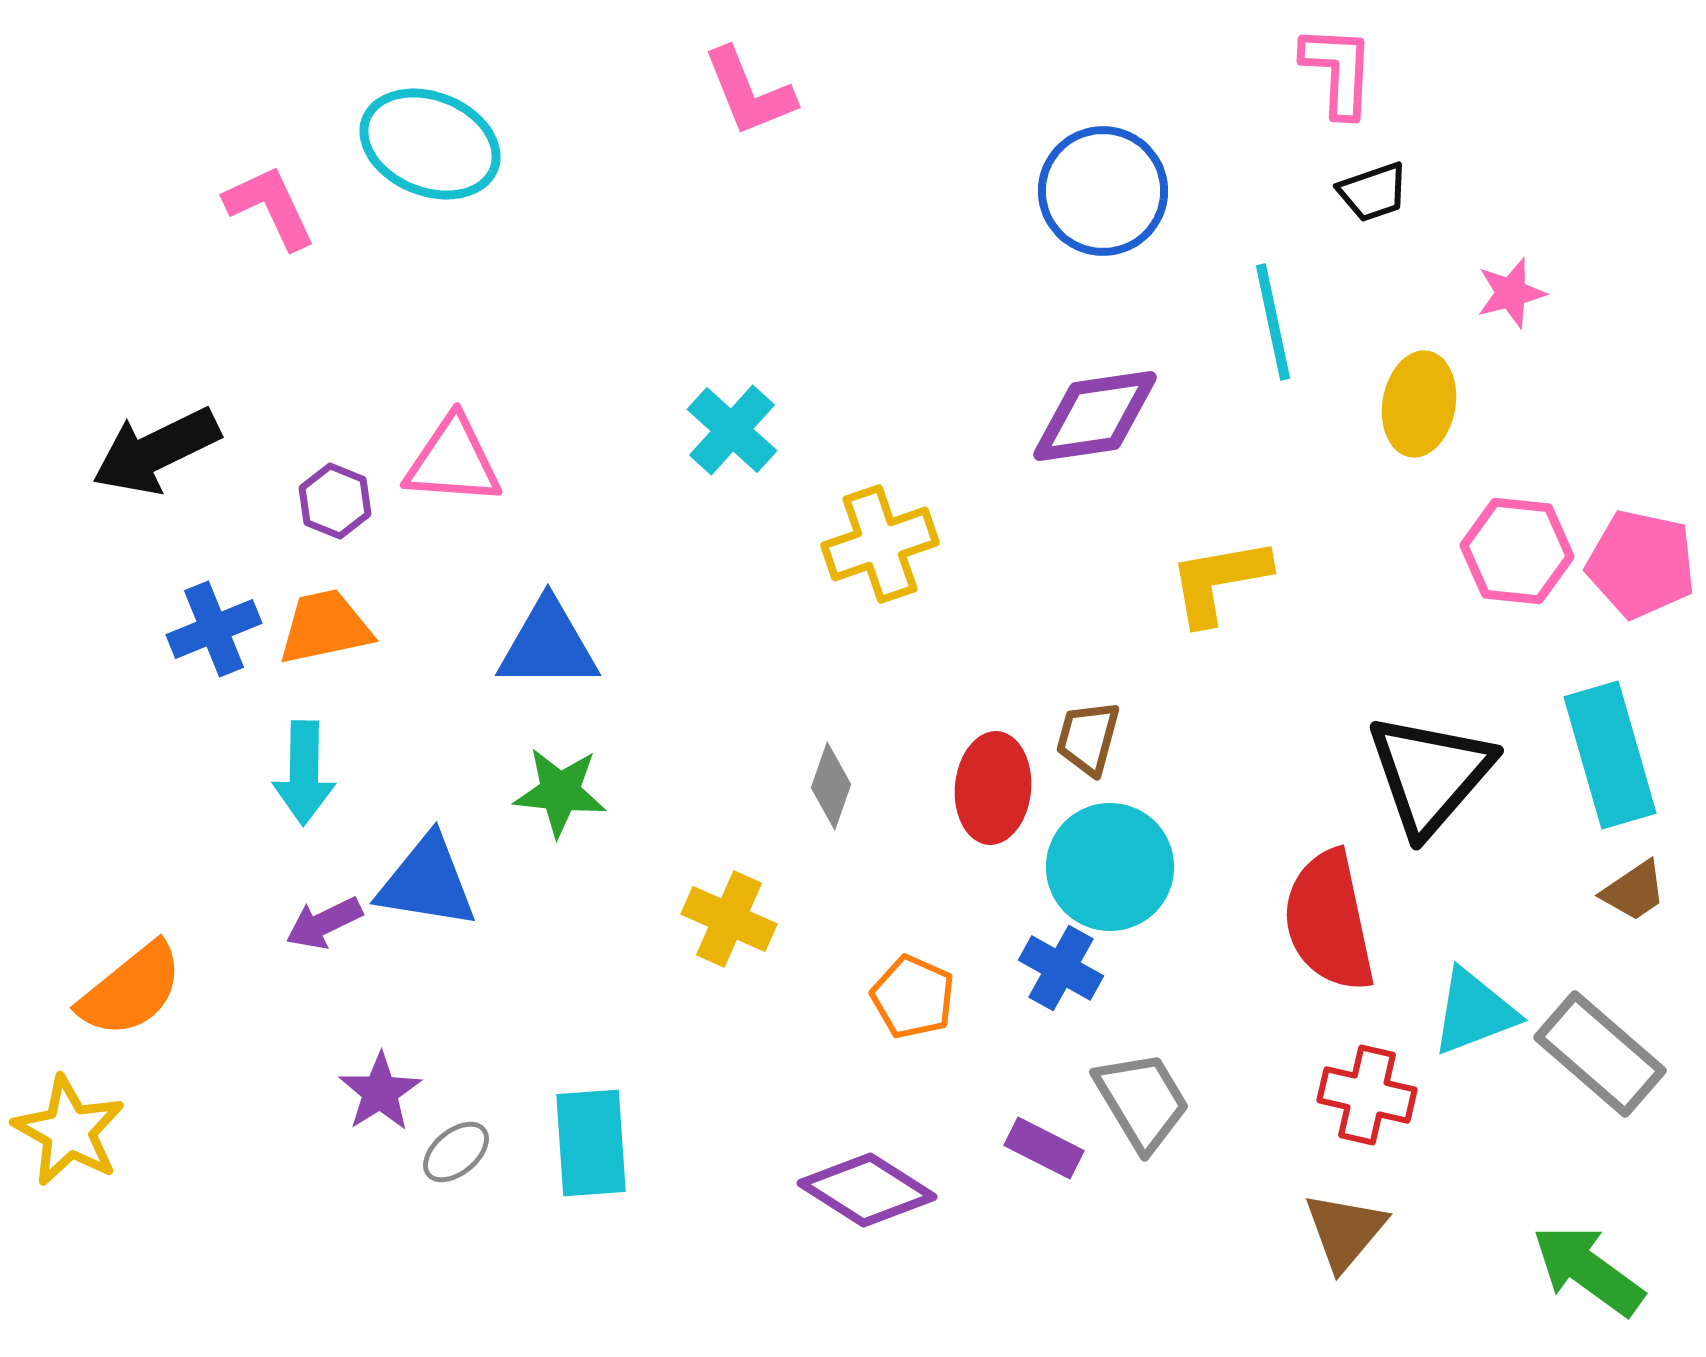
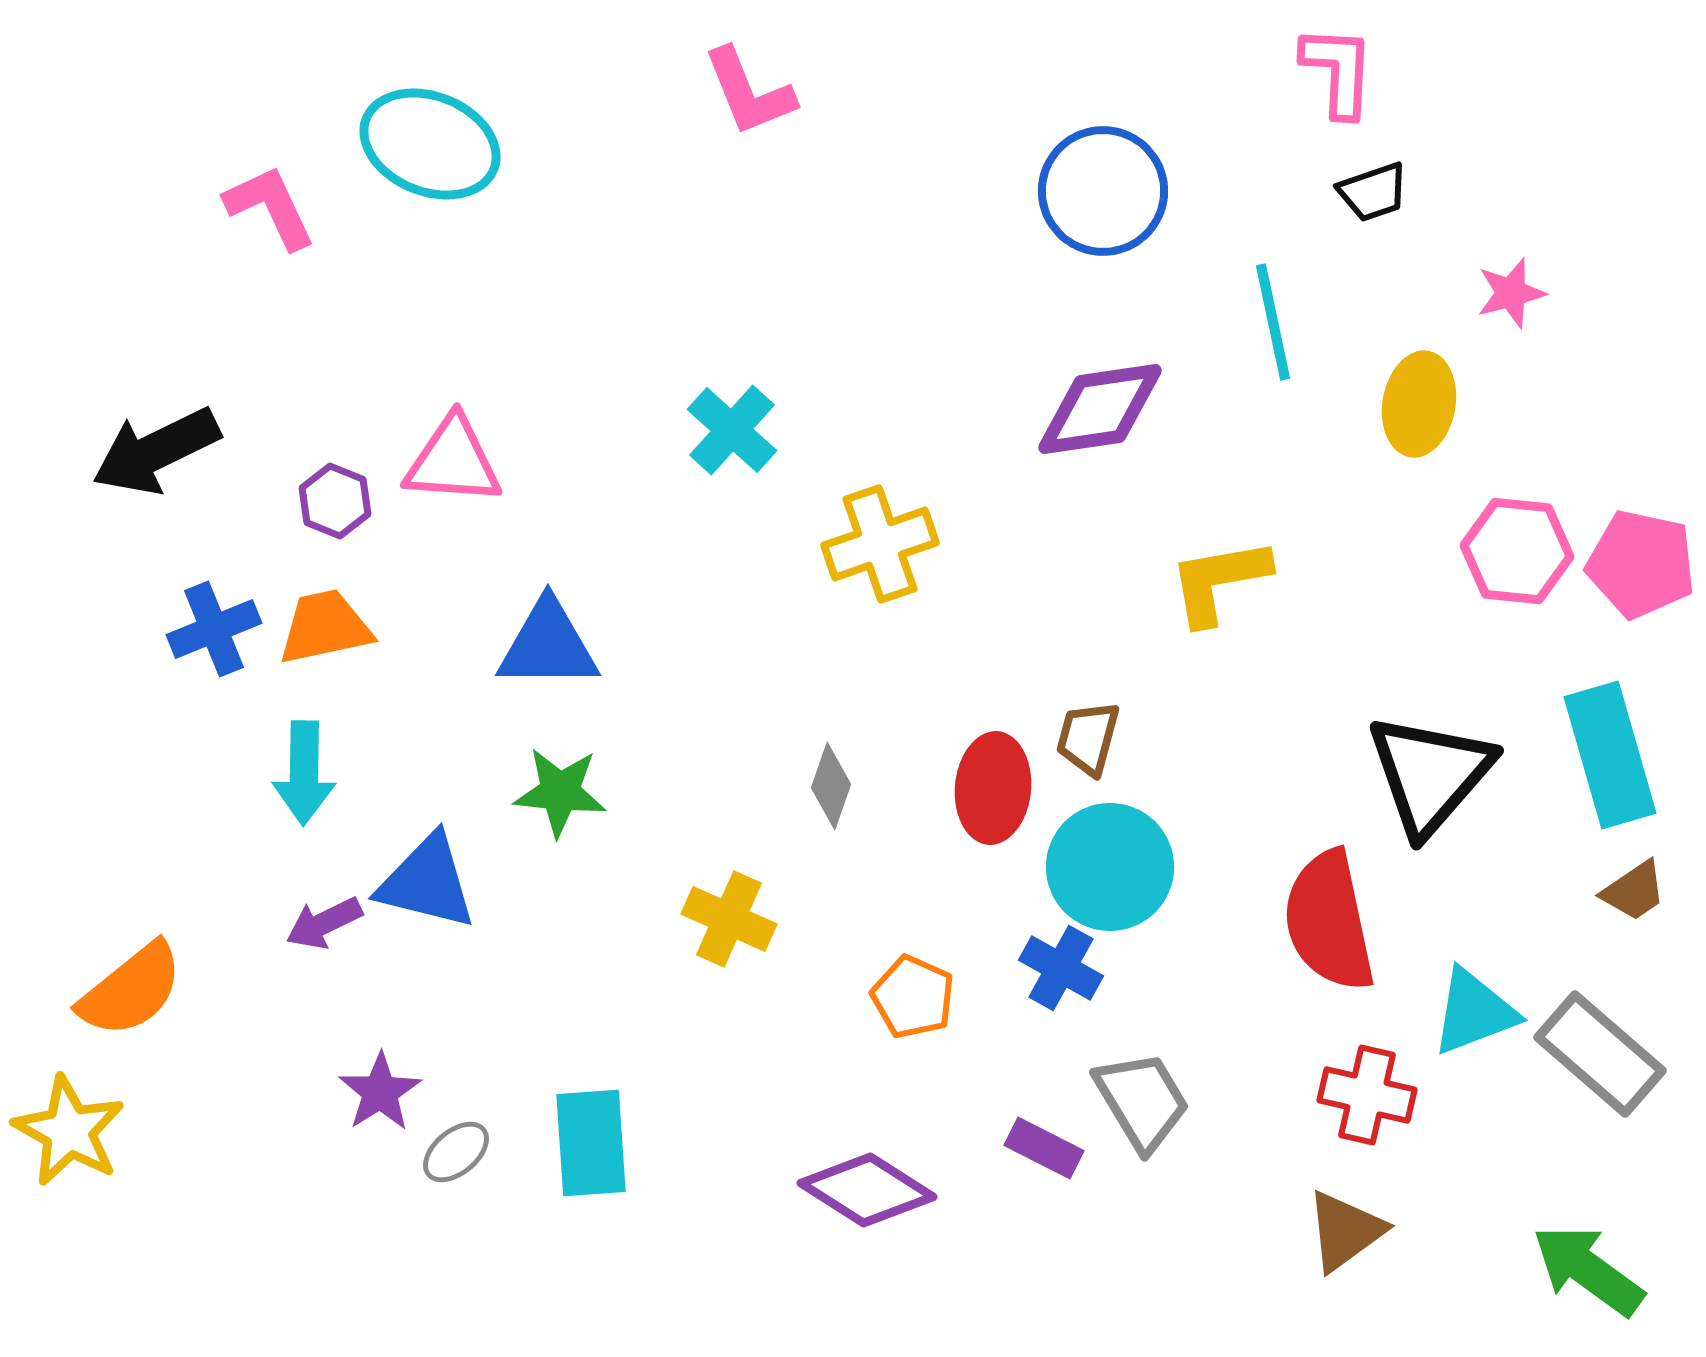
purple diamond at (1095, 416): moved 5 px right, 7 px up
blue triangle at (427, 882): rotated 5 degrees clockwise
brown triangle at (1345, 1231): rotated 14 degrees clockwise
